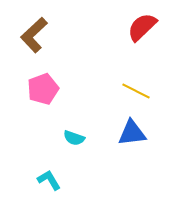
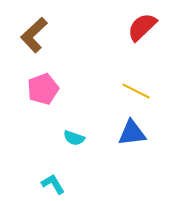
cyan L-shape: moved 4 px right, 4 px down
